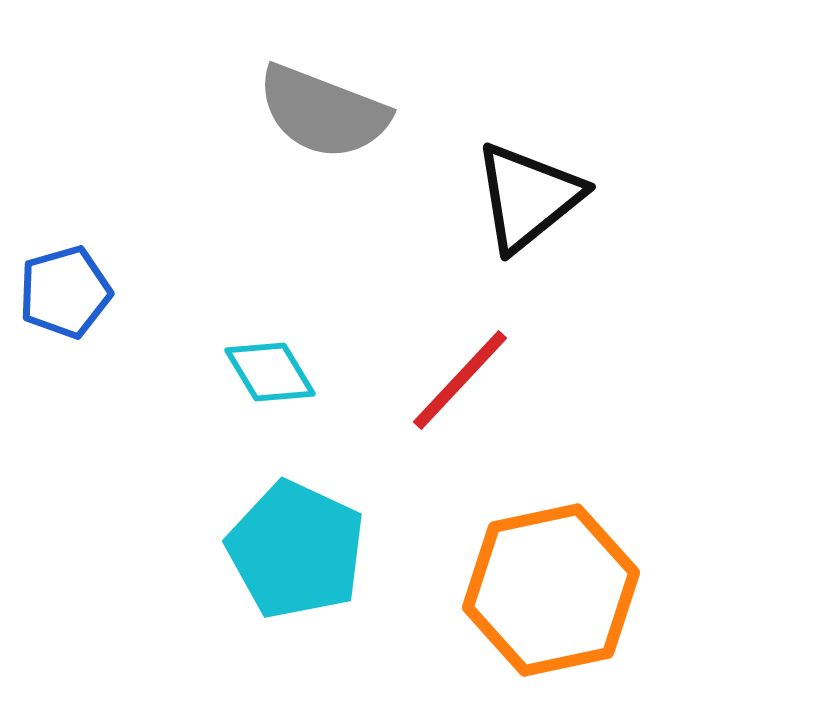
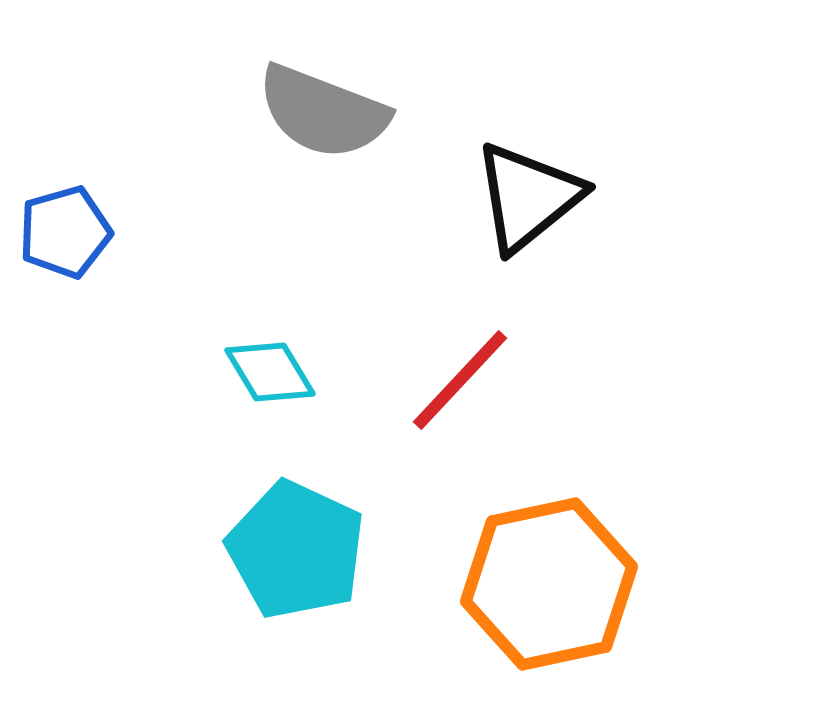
blue pentagon: moved 60 px up
orange hexagon: moved 2 px left, 6 px up
